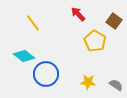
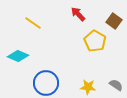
yellow line: rotated 18 degrees counterclockwise
cyan diamond: moved 6 px left; rotated 15 degrees counterclockwise
blue circle: moved 9 px down
yellow star: moved 5 px down
